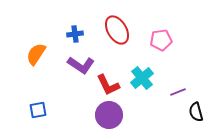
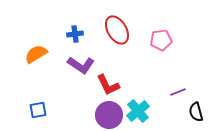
orange semicircle: rotated 25 degrees clockwise
cyan cross: moved 4 px left, 33 px down
